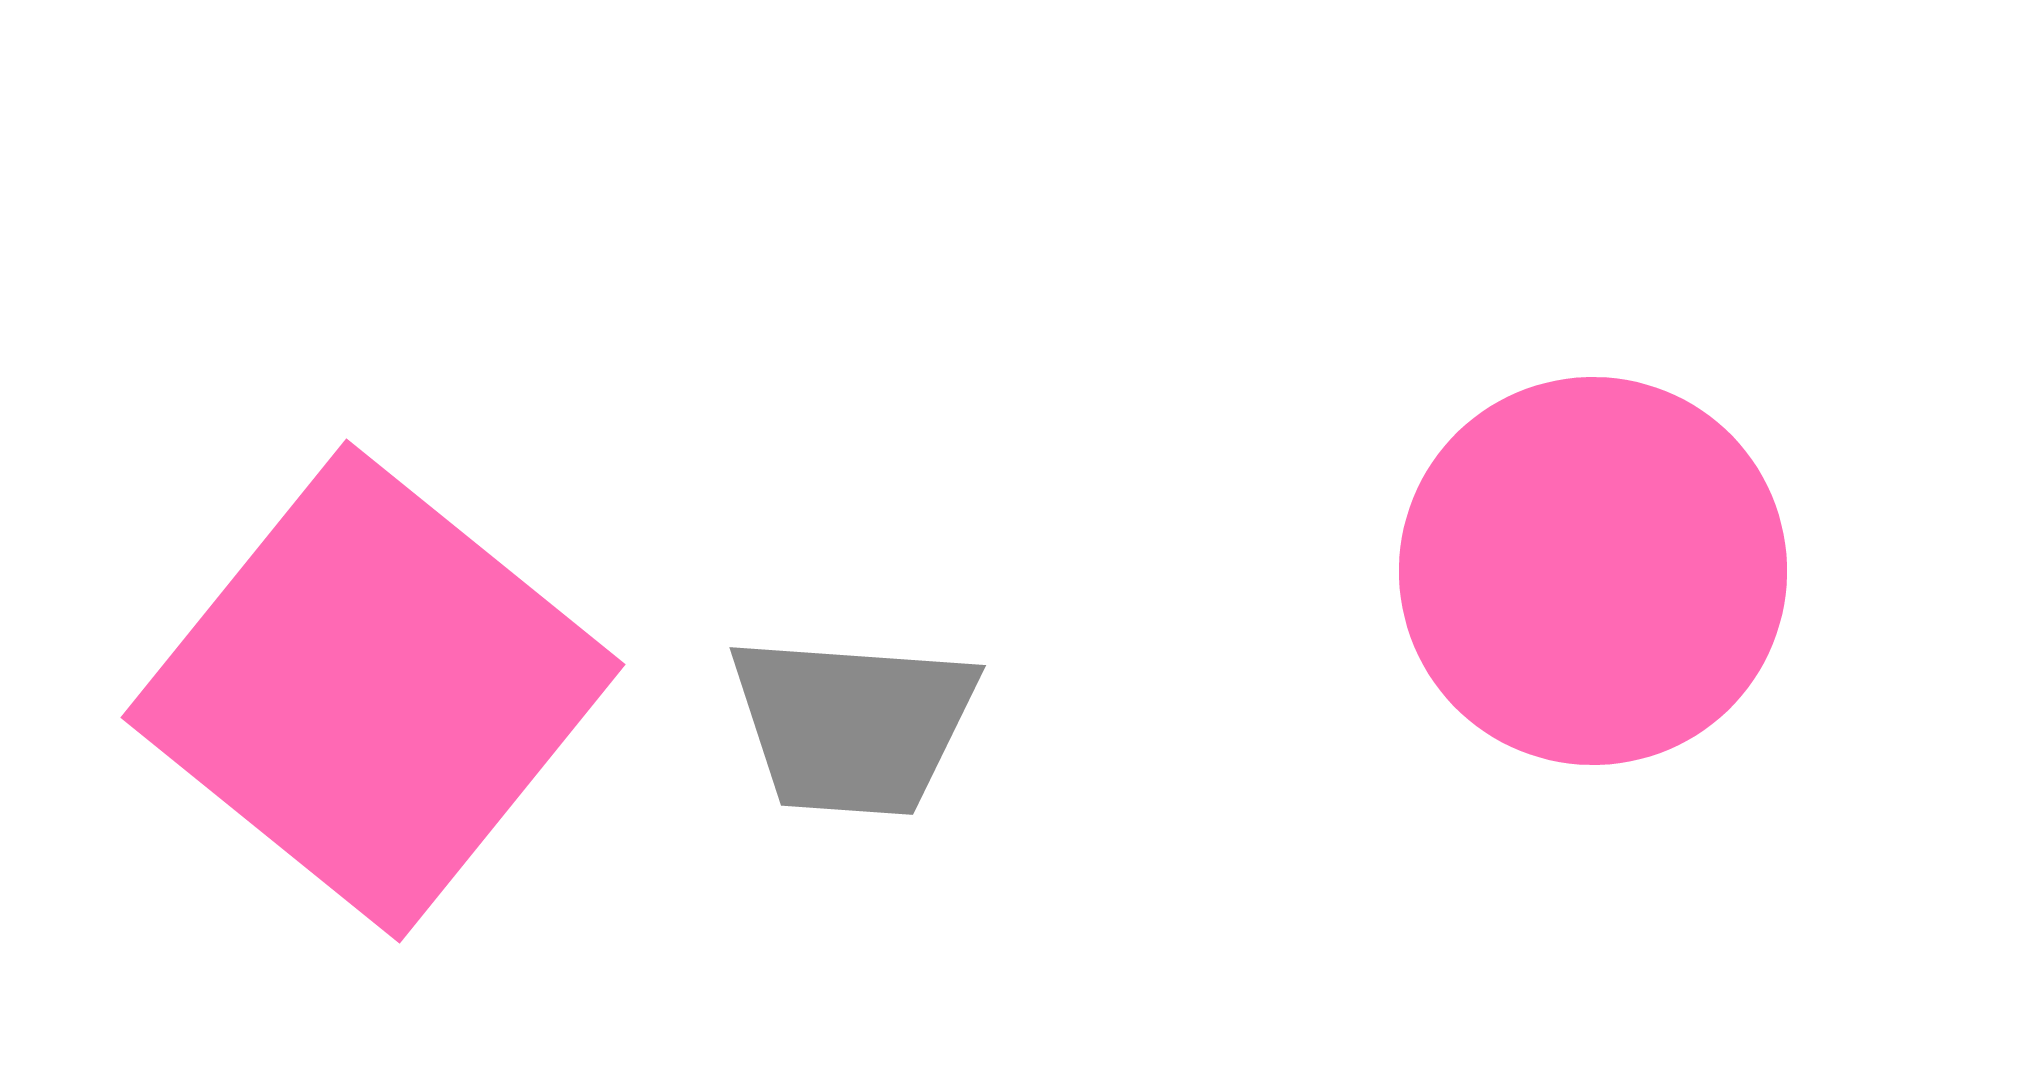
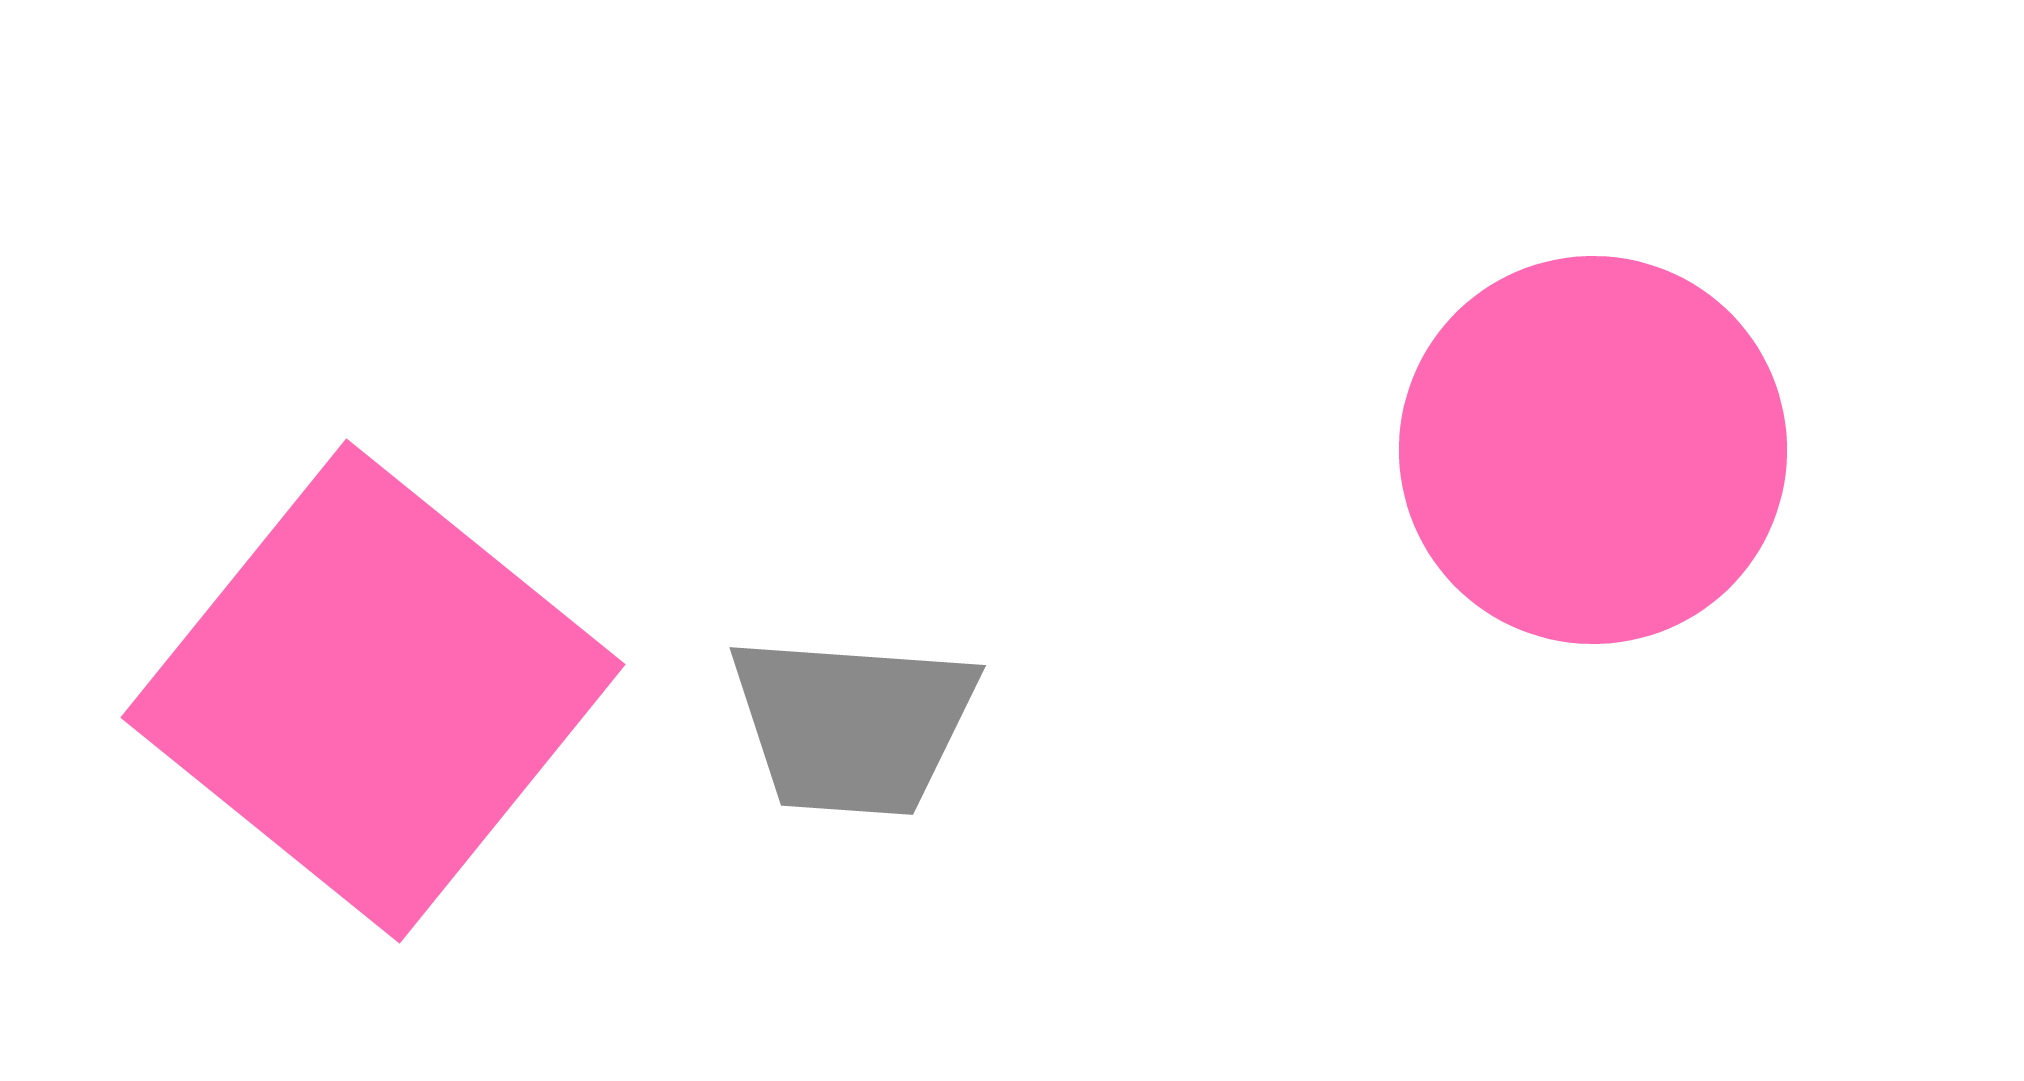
pink circle: moved 121 px up
